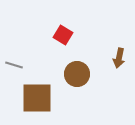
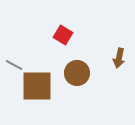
gray line: rotated 12 degrees clockwise
brown circle: moved 1 px up
brown square: moved 12 px up
